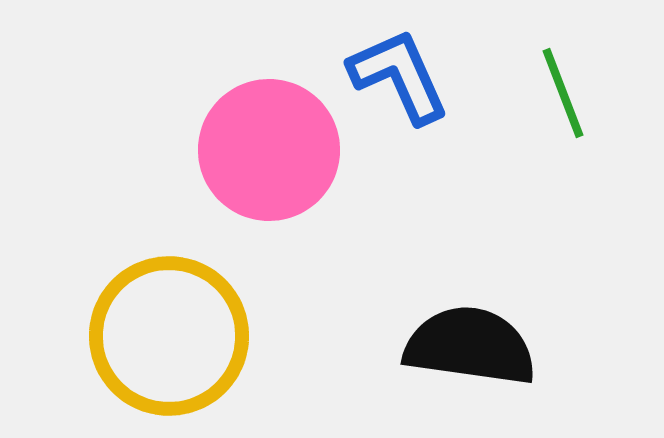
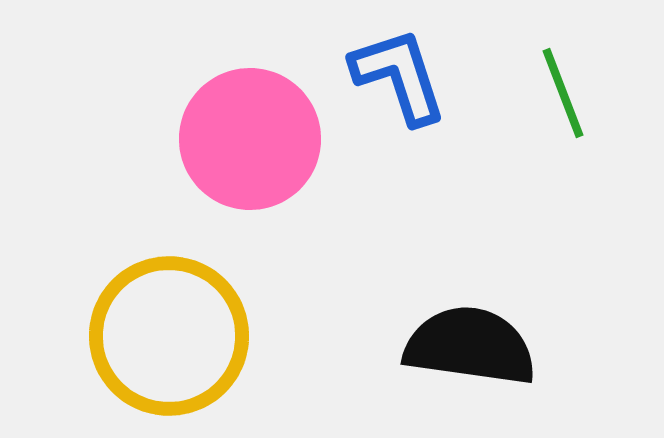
blue L-shape: rotated 6 degrees clockwise
pink circle: moved 19 px left, 11 px up
